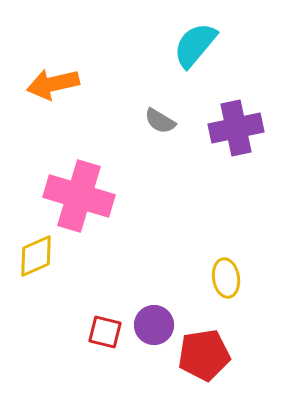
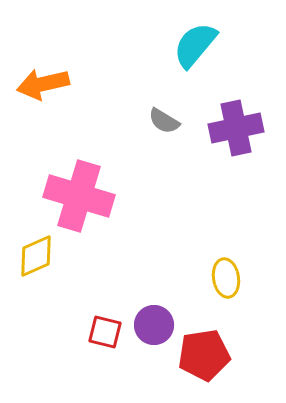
orange arrow: moved 10 px left
gray semicircle: moved 4 px right
